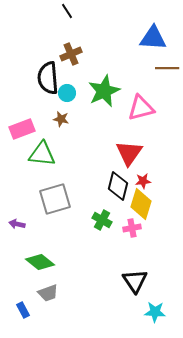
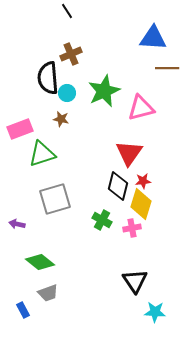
pink rectangle: moved 2 px left
green triangle: rotated 24 degrees counterclockwise
